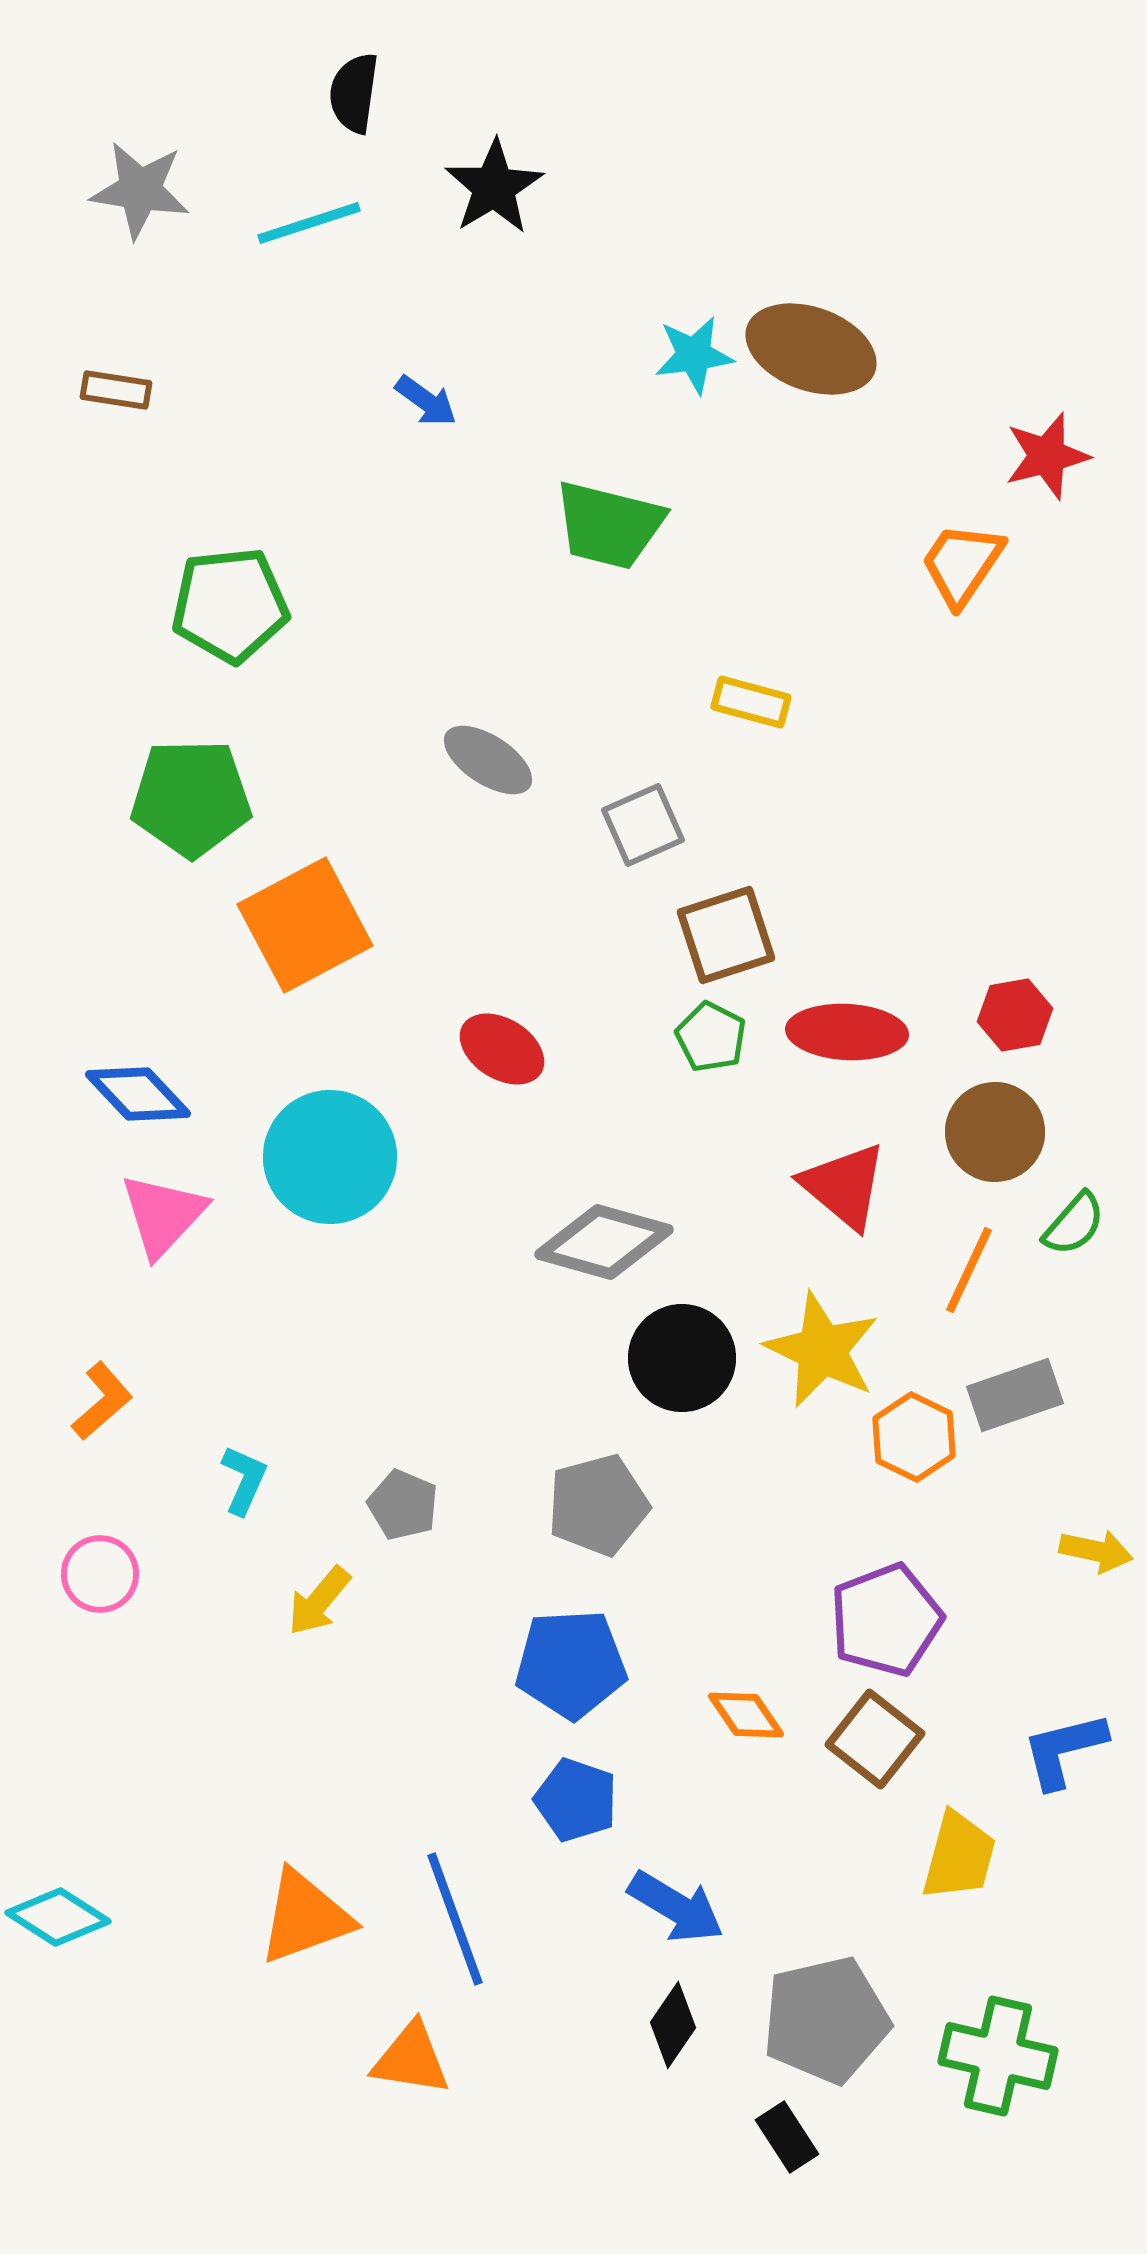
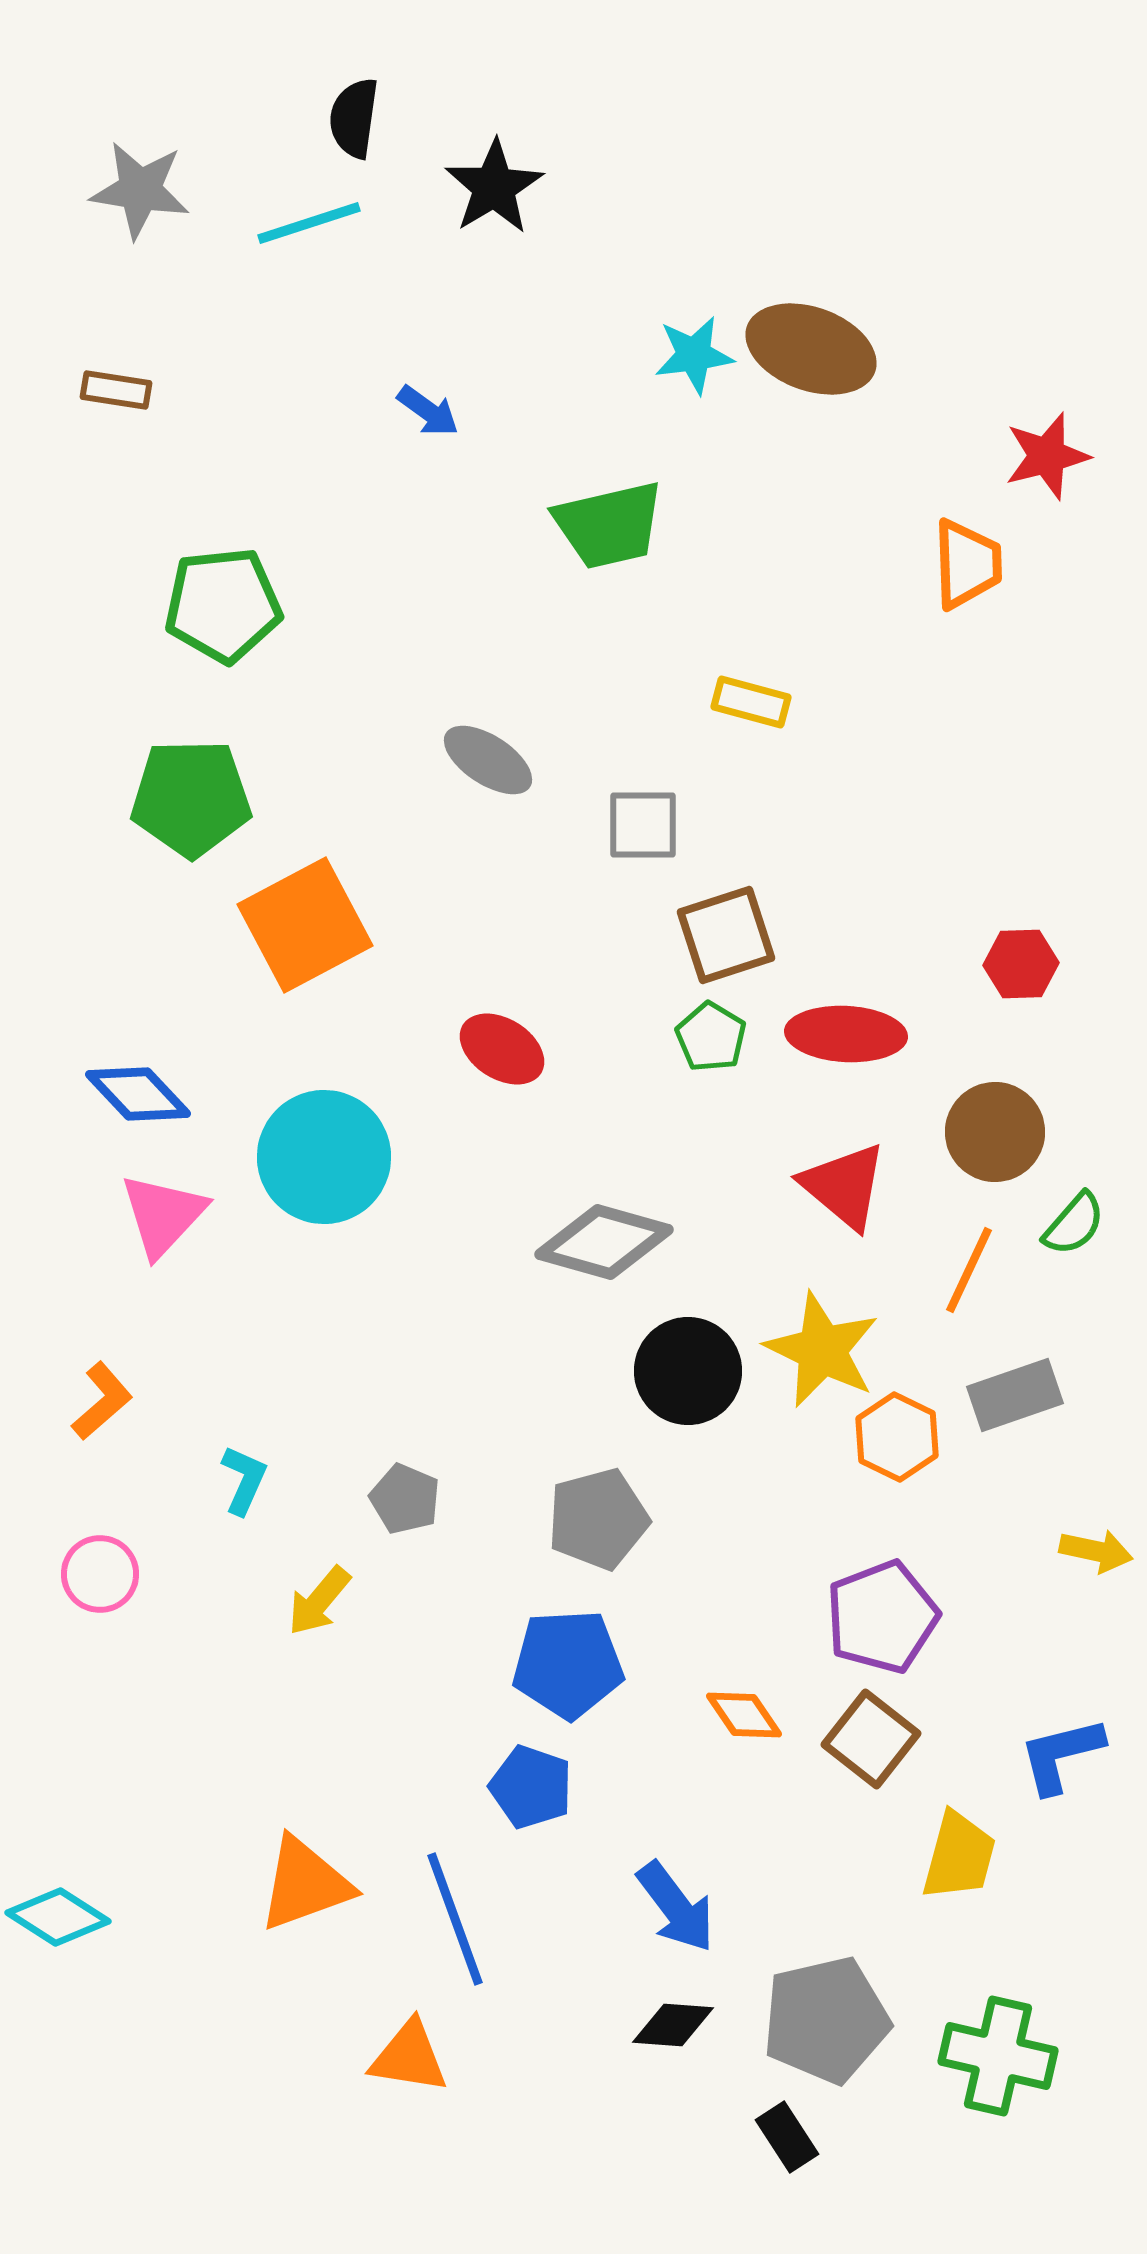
black semicircle at (354, 93): moved 25 px down
blue arrow at (426, 401): moved 2 px right, 10 px down
green trapezoid at (609, 525): rotated 27 degrees counterclockwise
orange trapezoid at (962, 564): moved 5 px right; rotated 144 degrees clockwise
green pentagon at (230, 605): moved 7 px left
gray square at (643, 825): rotated 24 degrees clockwise
red hexagon at (1015, 1015): moved 6 px right, 51 px up; rotated 8 degrees clockwise
red ellipse at (847, 1032): moved 1 px left, 2 px down
green pentagon at (711, 1037): rotated 4 degrees clockwise
cyan circle at (330, 1157): moved 6 px left
black circle at (682, 1358): moved 6 px right, 13 px down
orange hexagon at (914, 1437): moved 17 px left
gray pentagon at (403, 1505): moved 2 px right, 6 px up
gray pentagon at (598, 1505): moved 14 px down
purple pentagon at (886, 1620): moved 4 px left, 3 px up
blue pentagon at (571, 1664): moved 3 px left
orange diamond at (746, 1715): moved 2 px left
brown square at (875, 1739): moved 4 px left
blue L-shape at (1064, 1750): moved 3 px left, 5 px down
blue pentagon at (576, 1800): moved 45 px left, 13 px up
blue arrow at (676, 1907): rotated 22 degrees clockwise
orange triangle at (305, 1917): moved 33 px up
black diamond at (673, 2025): rotated 60 degrees clockwise
orange triangle at (411, 2059): moved 2 px left, 2 px up
